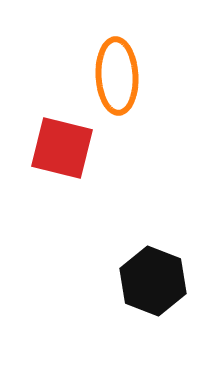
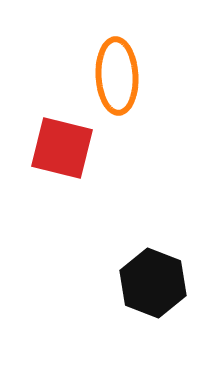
black hexagon: moved 2 px down
